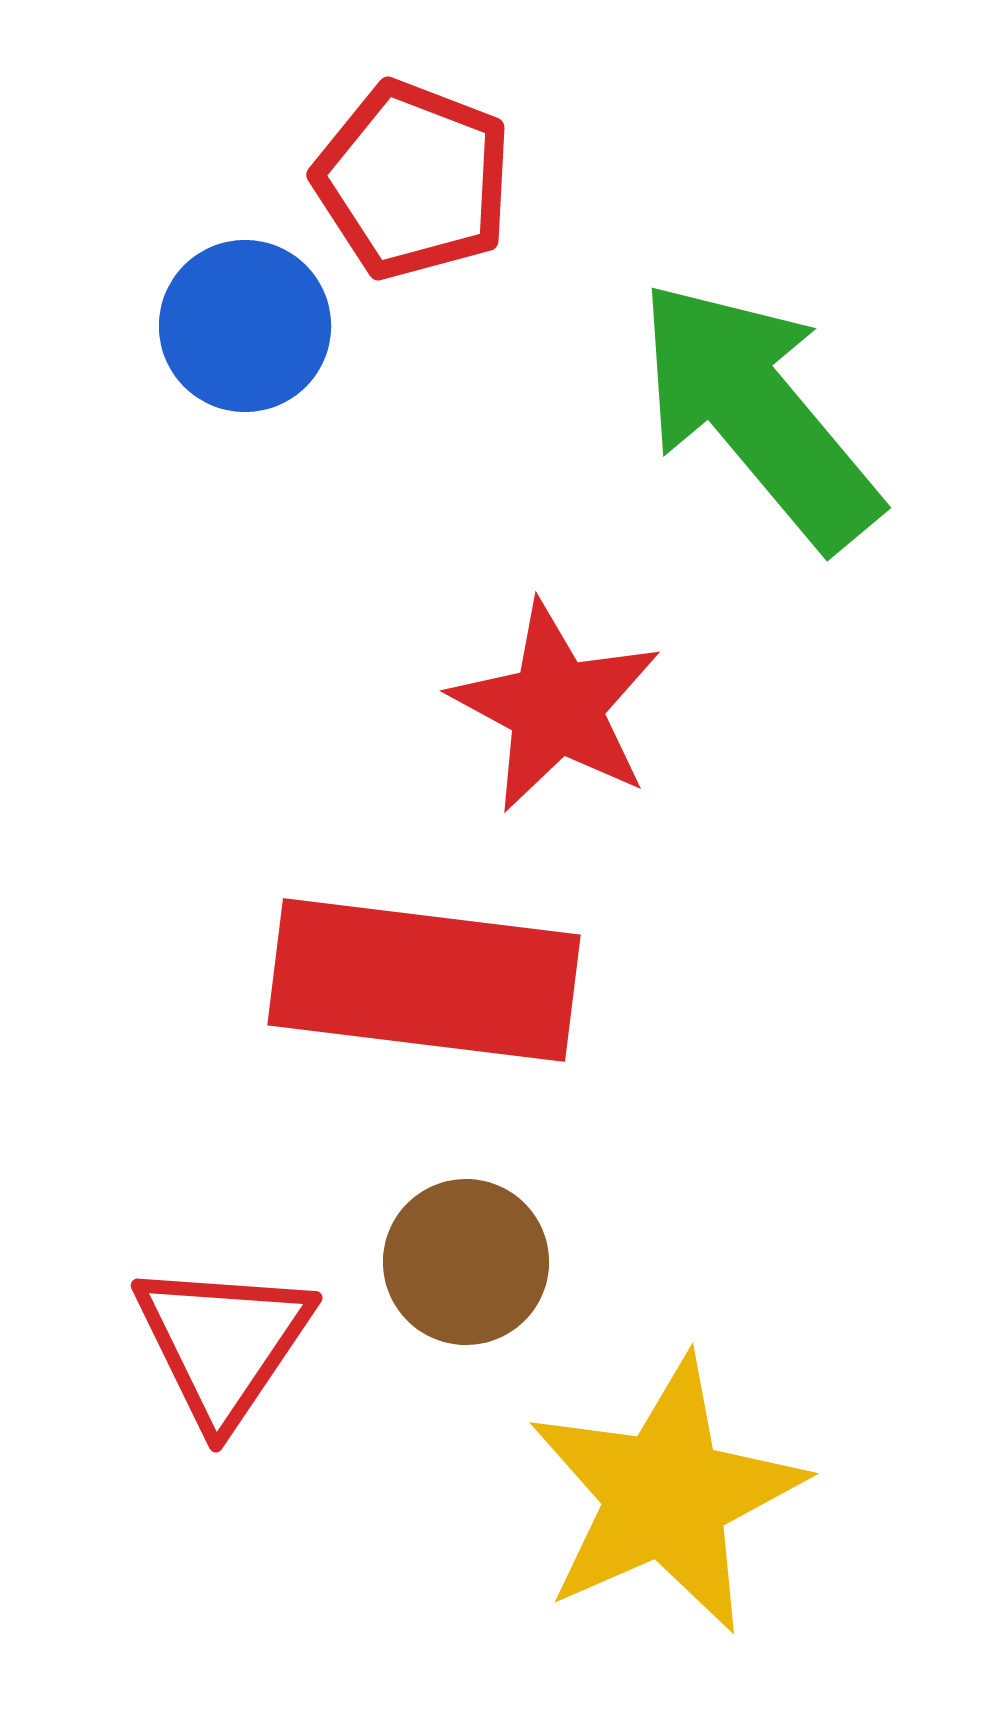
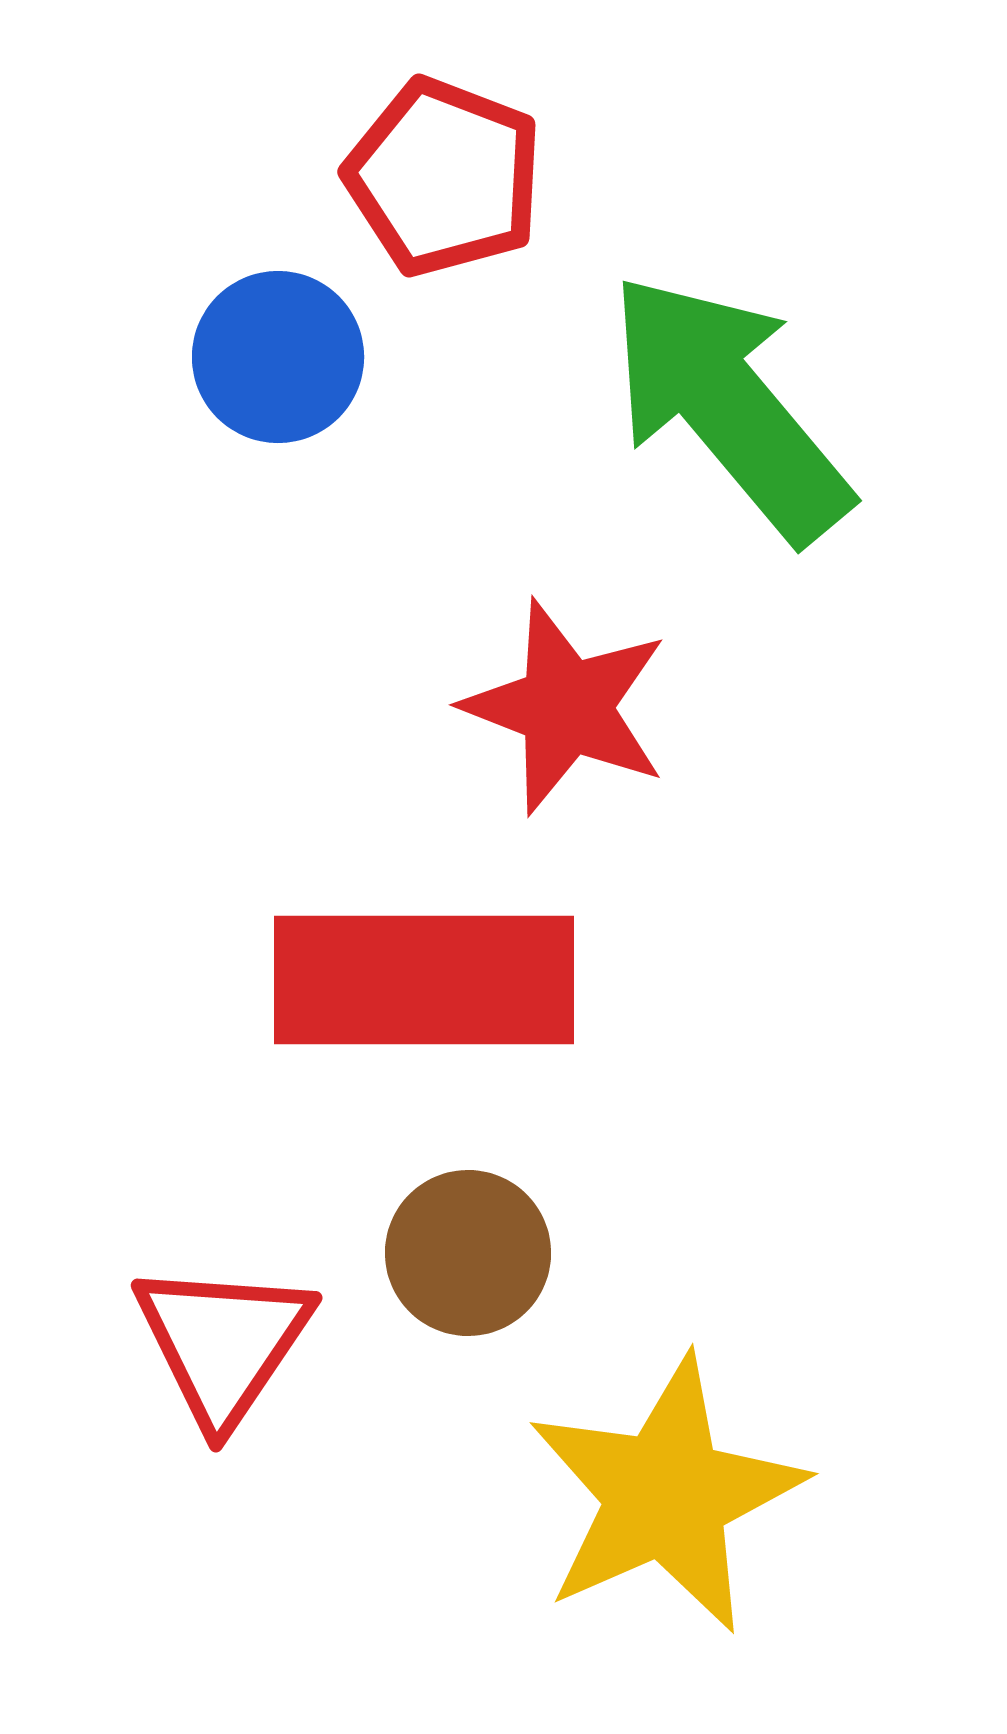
red pentagon: moved 31 px right, 3 px up
blue circle: moved 33 px right, 31 px down
green arrow: moved 29 px left, 7 px up
red star: moved 10 px right; rotated 7 degrees counterclockwise
red rectangle: rotated 7 degrees counterclockwise
brown circle: moved 2 px right, 9 px up
